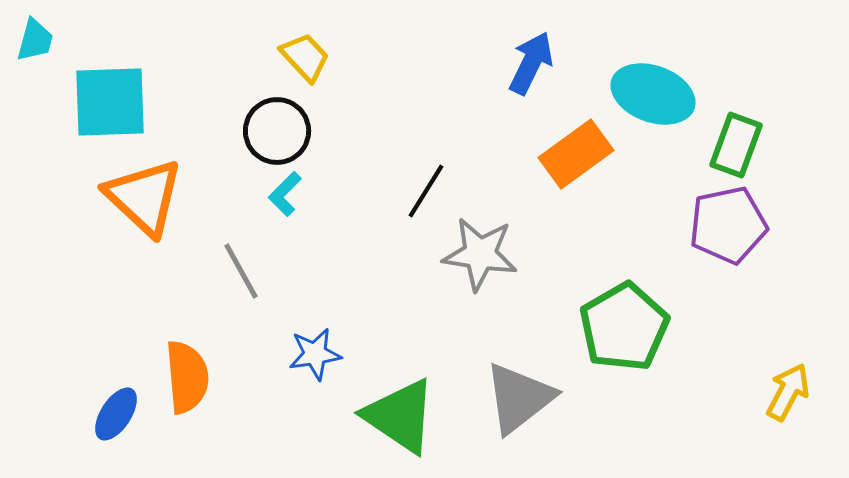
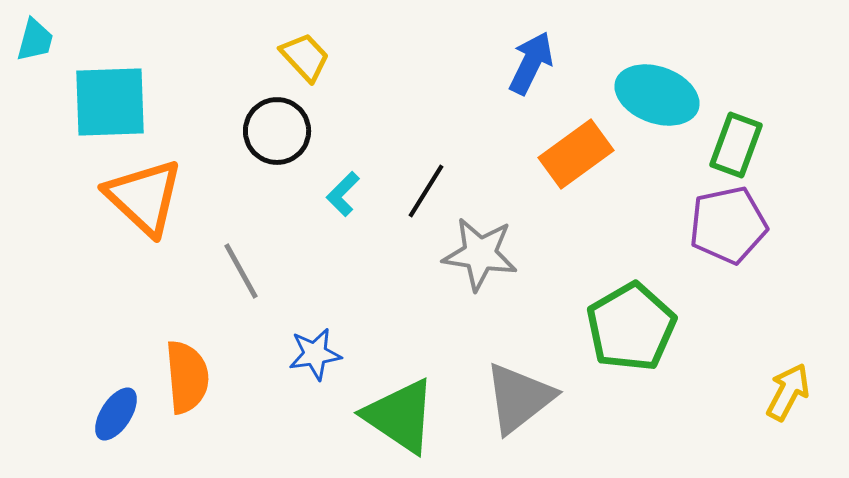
cyan ellipse: moved 4 px right, 1 px down
cyan L-shape: moved 58 px right
green pentagon: moved 7 px right
